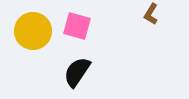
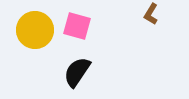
yellow circle: moved 2 px right, 1 px up
